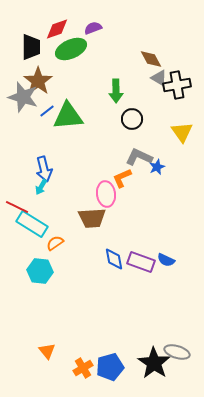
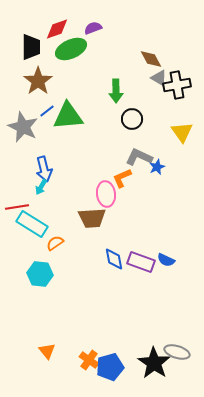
gray star: moved 30 px down; rotated 8 degrees clockwise
red line: rotated 35 degrees counterclockwise
cyan hexagon: moved 3 px down
orange cross: moved 6 px right, 8 px up; rotated 24 degrees counterclockwise
